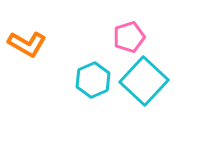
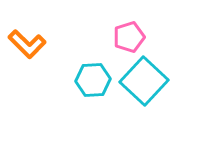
orange L-shape: rotated 15 degrees clockwise
cyan hexagon: rotated 20 degrees clockwise
